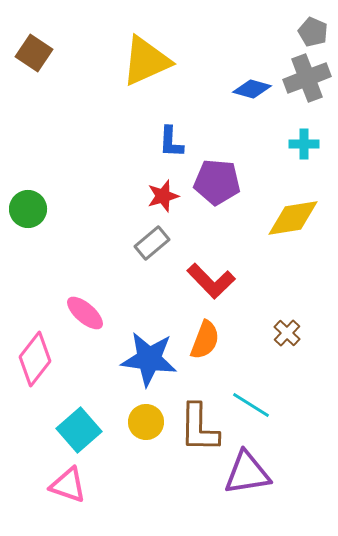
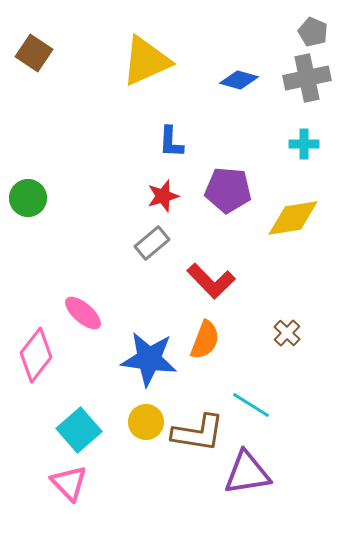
gray cross: rotated 9 degrees clockwise
blue diamond: moved 13 px left, 9 px up
purple pentagon: moved 11 px right, 8 px down
green circle: moved 11 px up
pink ellipse: moved 2 px left
pink diamond: moved 1 px right, 4 px up
brown L-shape: moved 1 px left, 5 px down; rotated 82 degrees counterclockwise
pink triangle: moved 1 px right, 2 px up; rotated 27 degrees clockwise
